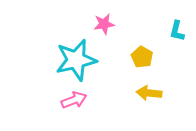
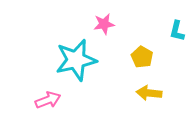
pink arrow: moved 26 px left
